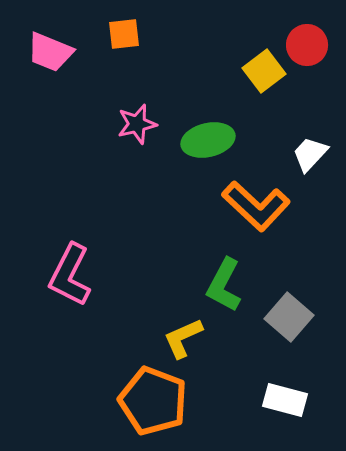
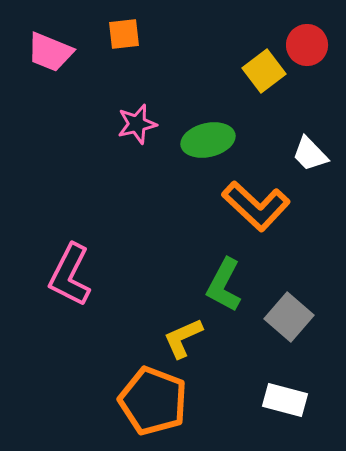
white trapezoid: rotated 87 degrees counterclockwise
